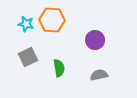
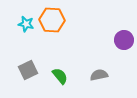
purple circle: moved 29 px right
gray square: moved 13 px down
green semicircle: moved 1 px right, 8 px down; rotated 30 degrees counterclockwise
